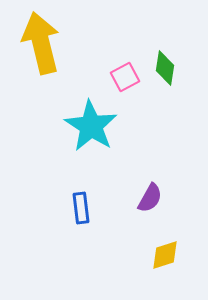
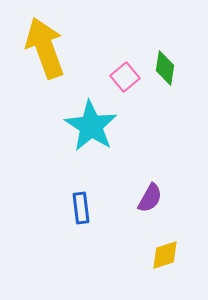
yellow arrow: moved 4 px right, 5 px down; rotated 6 degrees counterclockwise
pink square: rotated 12 degrees counterclockwise
